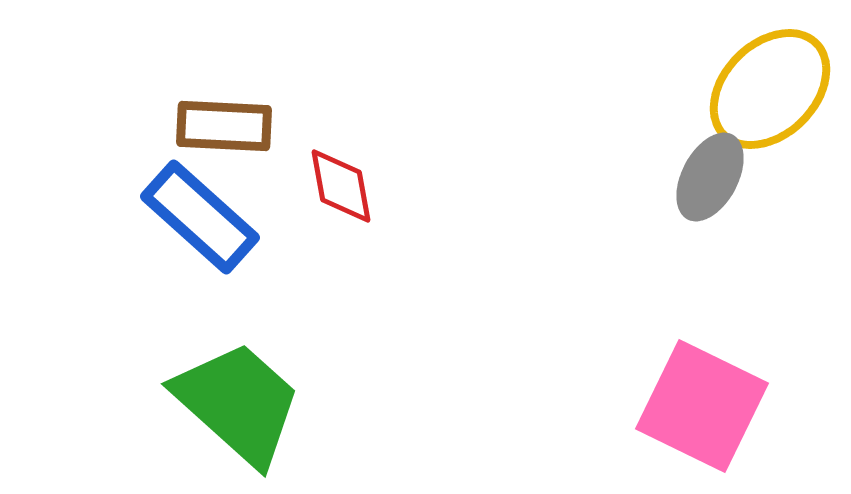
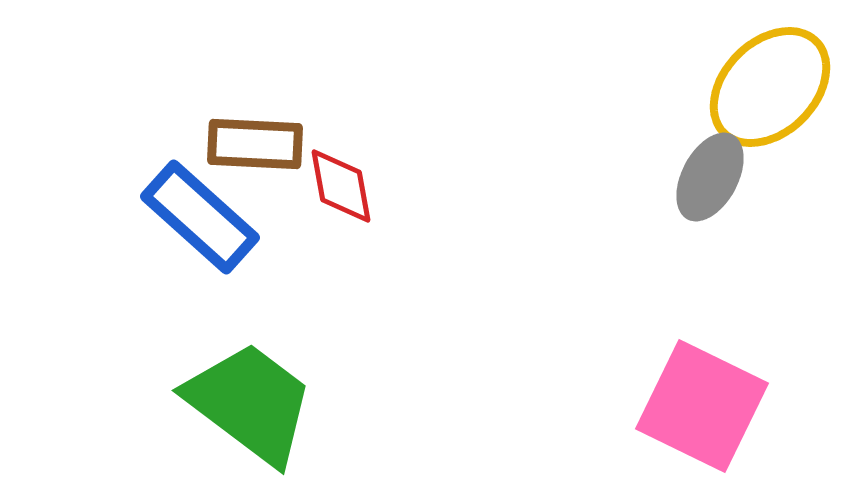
yellow ellipse: moved 2 px up
brown rectangle: moved 31 px right, 18 px down
green trapezoid: moved 12 px right; rotated 5 degrees counterclockwise
